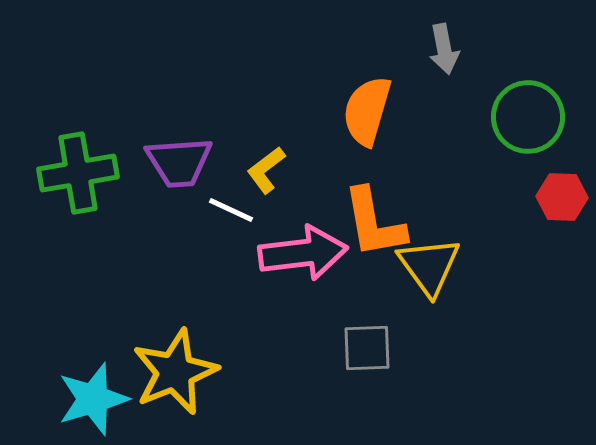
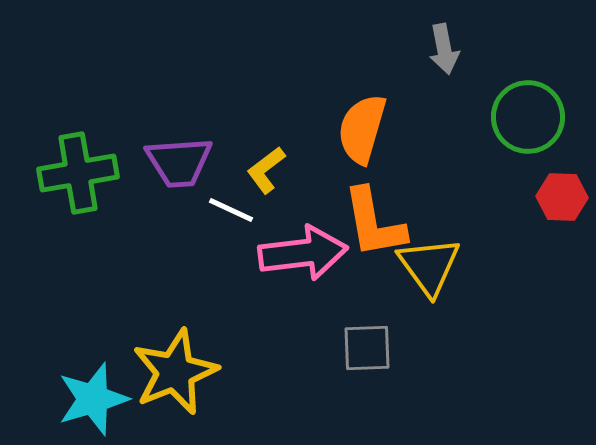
orange semicircle: moved 5 px left, 18 px down
